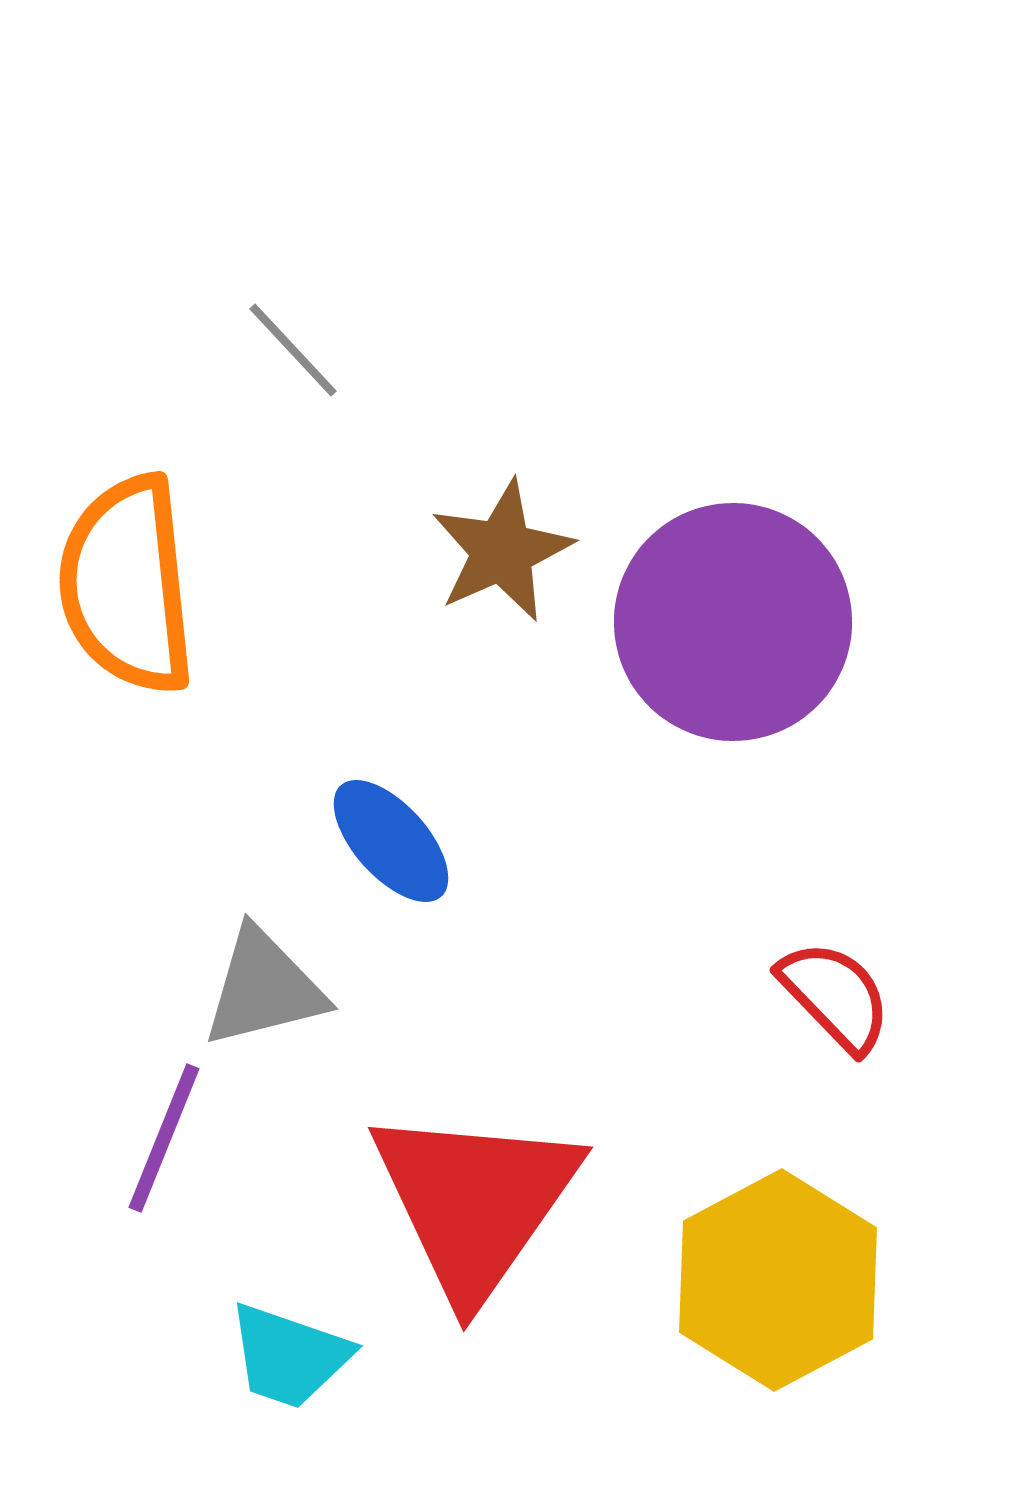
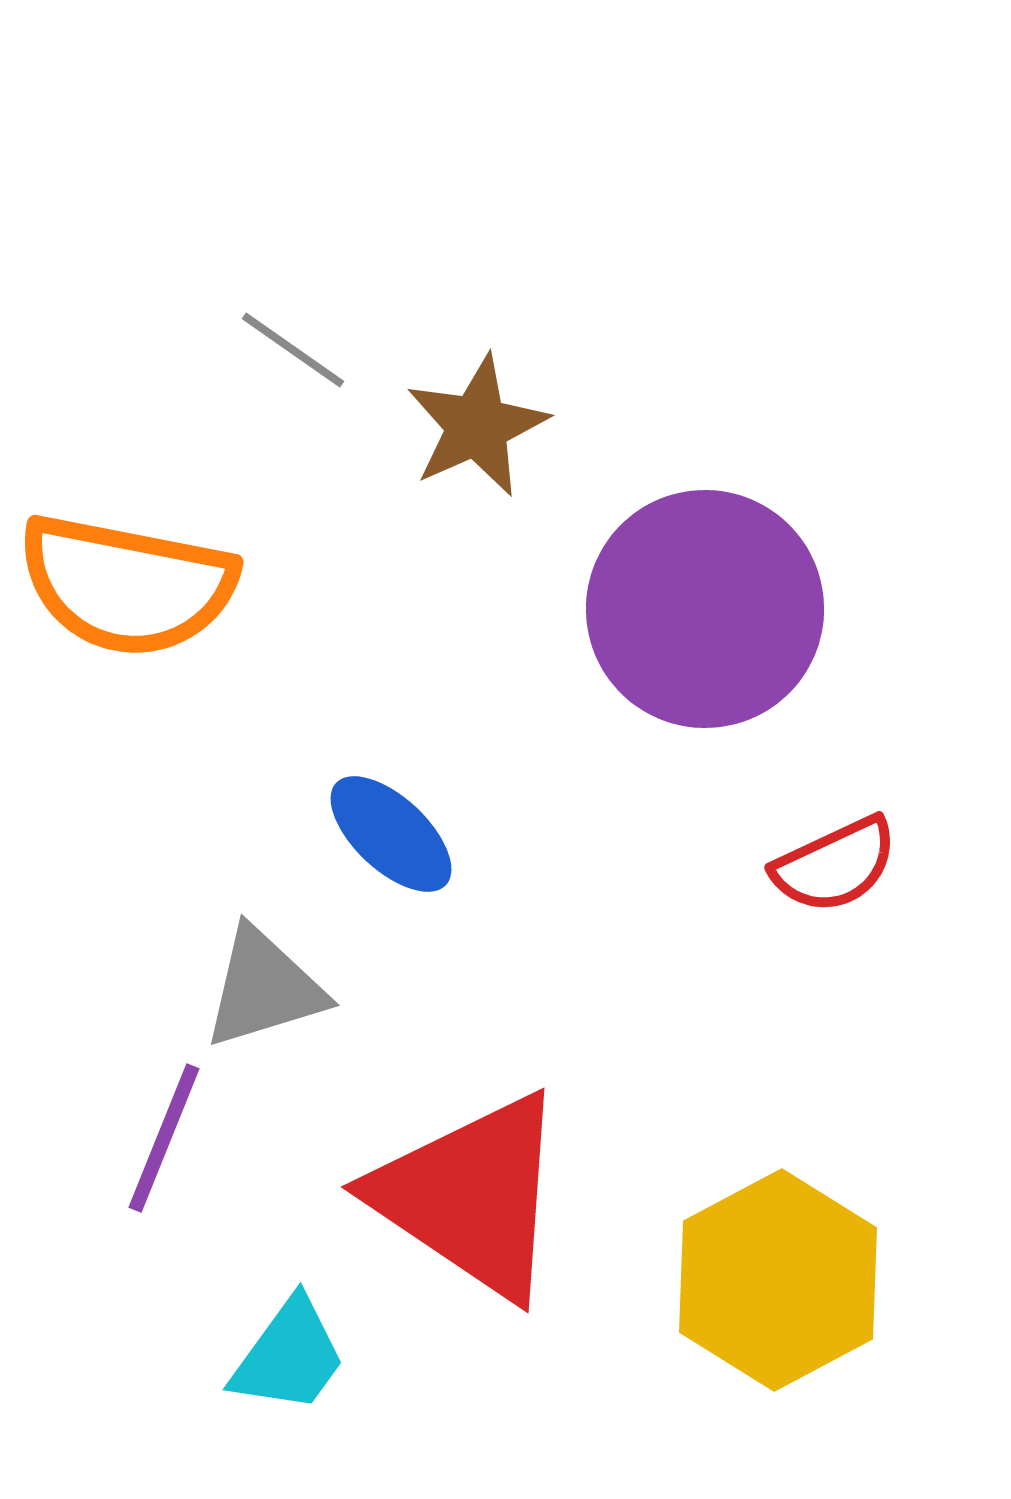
gray line: rotated 12 degrees counterclockwise
brown star: moved 25 px left, 125 px up
orange semicircle: rotated 73 degrees counterclockwise
purple circle: moved 28 px left, 13 px up
blue ellipse: moved 7 px up; rotated 5 degrees counterclockwise
gray triangle: rotated 3 degrees counterclockwise
red semicircle: moved 131 px up; rotated 109 degrees clockwise
red triangle: moved 4 px left, 6 px up; rotated 31 degrees counterclockwise
cyan trapezoid: rotated 73 degrees counterclockwise
